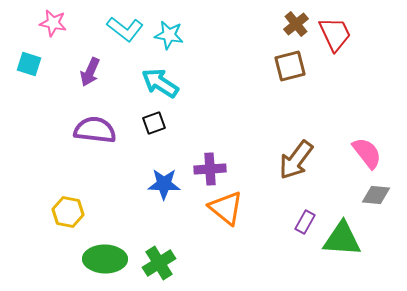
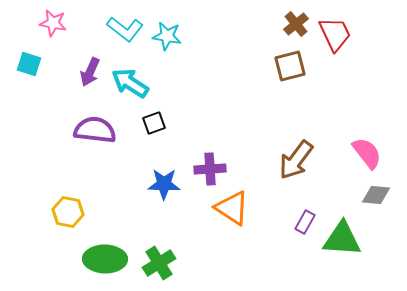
cyan star: moved 2 px left, 1 px down
cyan arrow: moved 30 px left
orange triangle: moved 6 px right; rotated 6 degrees counterclockwise
